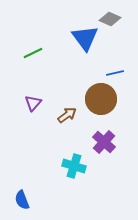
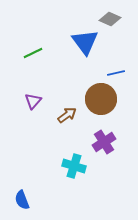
blue triangle: moved 4 px down
blue line: moved 1 px right
purple triangle: moved 2 px up
purple cross: rotated 15 degrees clockwise
